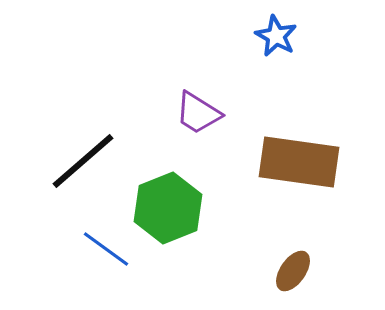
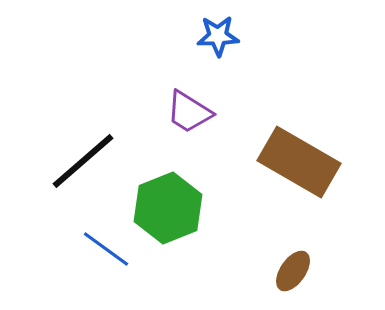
blue star: moved 58 px left; rotated 30 degrees counterclockwise
purple trapezoid: moved 9 px left, 1 px up
brown rectangle: rotated 22 degrees clockwise
